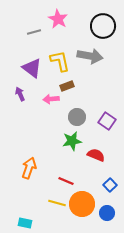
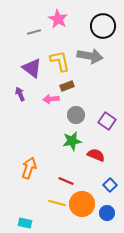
gray circle: moved 1 px left, 2 px up
